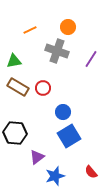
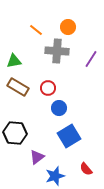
orange line: moved 6 px right; rotated 64 degrees clockwise
gray cross: rotated 15 degrees counterclockwise
red circle: moved 5 px right
blue circle: moved 4 px left, 4 px up
red semicircle: moved 5 px left, 3 px up
